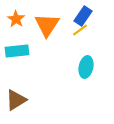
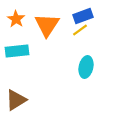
blue rectangle: rotated 36 degrees clockwise
